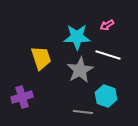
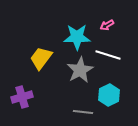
yellow trapezoid: rotated 125 degrees counterclockwise
cyan hexagon: moved 3 px right, 1 px up; rotated 15 degrees clockwise
